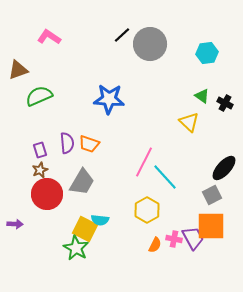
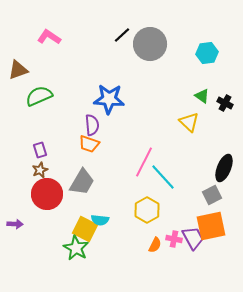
purple semicircle: moved 25 px right, 18 px up
black ellipse: rotated 20 degrees counterclockwise
cyan line: moved 2 px left
orange square: rotated 12 degrees counterclockwise
